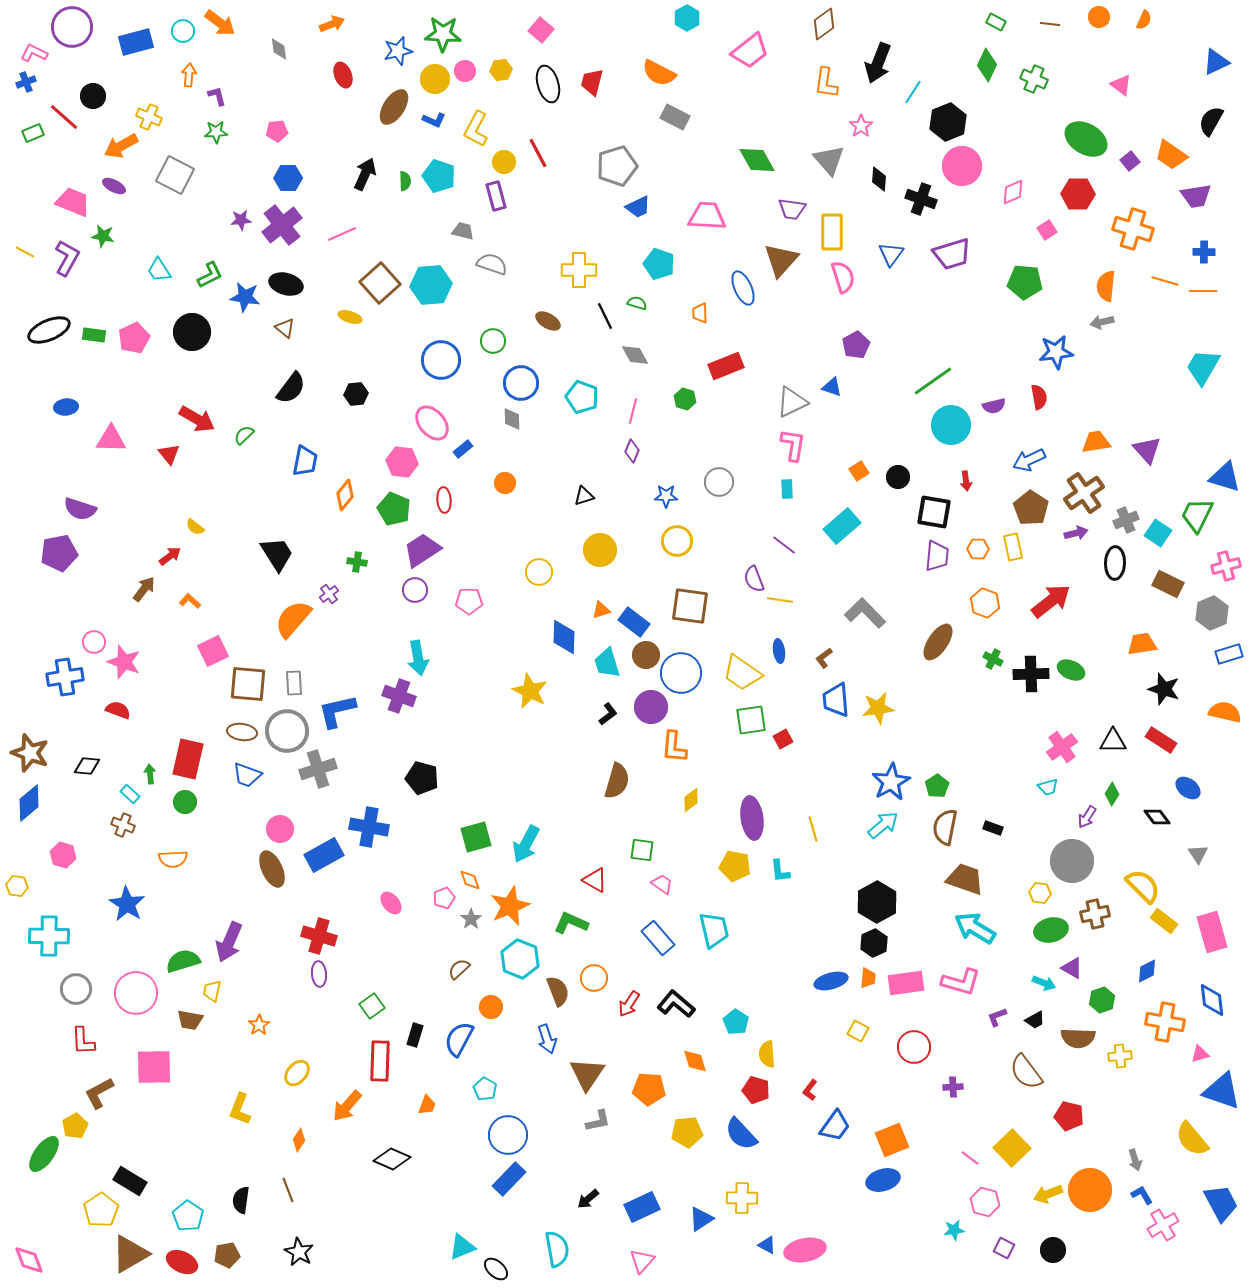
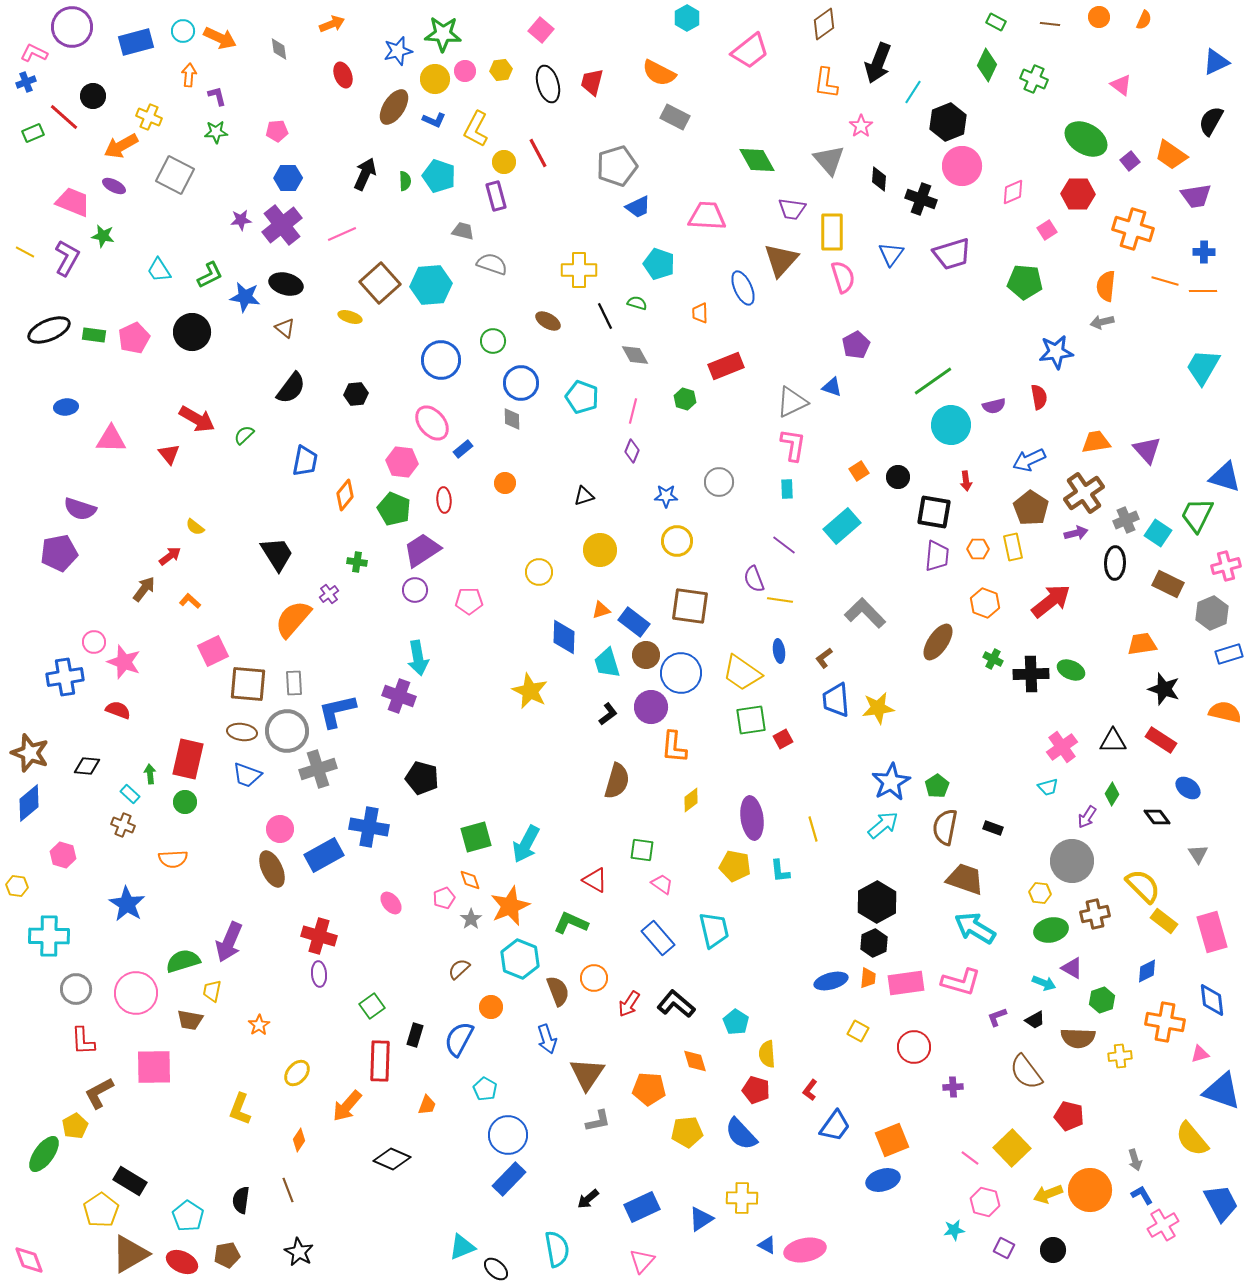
orange arrow at (220, 23): moved 15 px down; rotated 12 degrees counterclockwise
